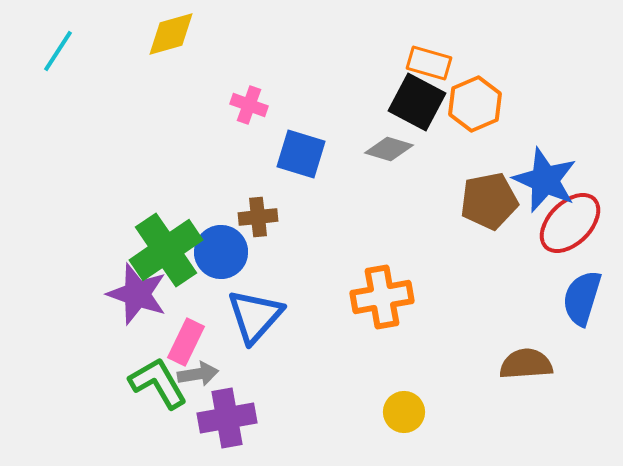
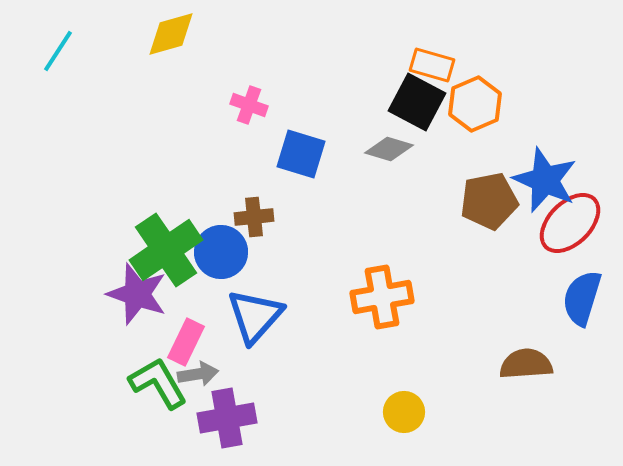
orange rectangle: moved 3 px right, 2 px down
brown cross: moved 4 px left
